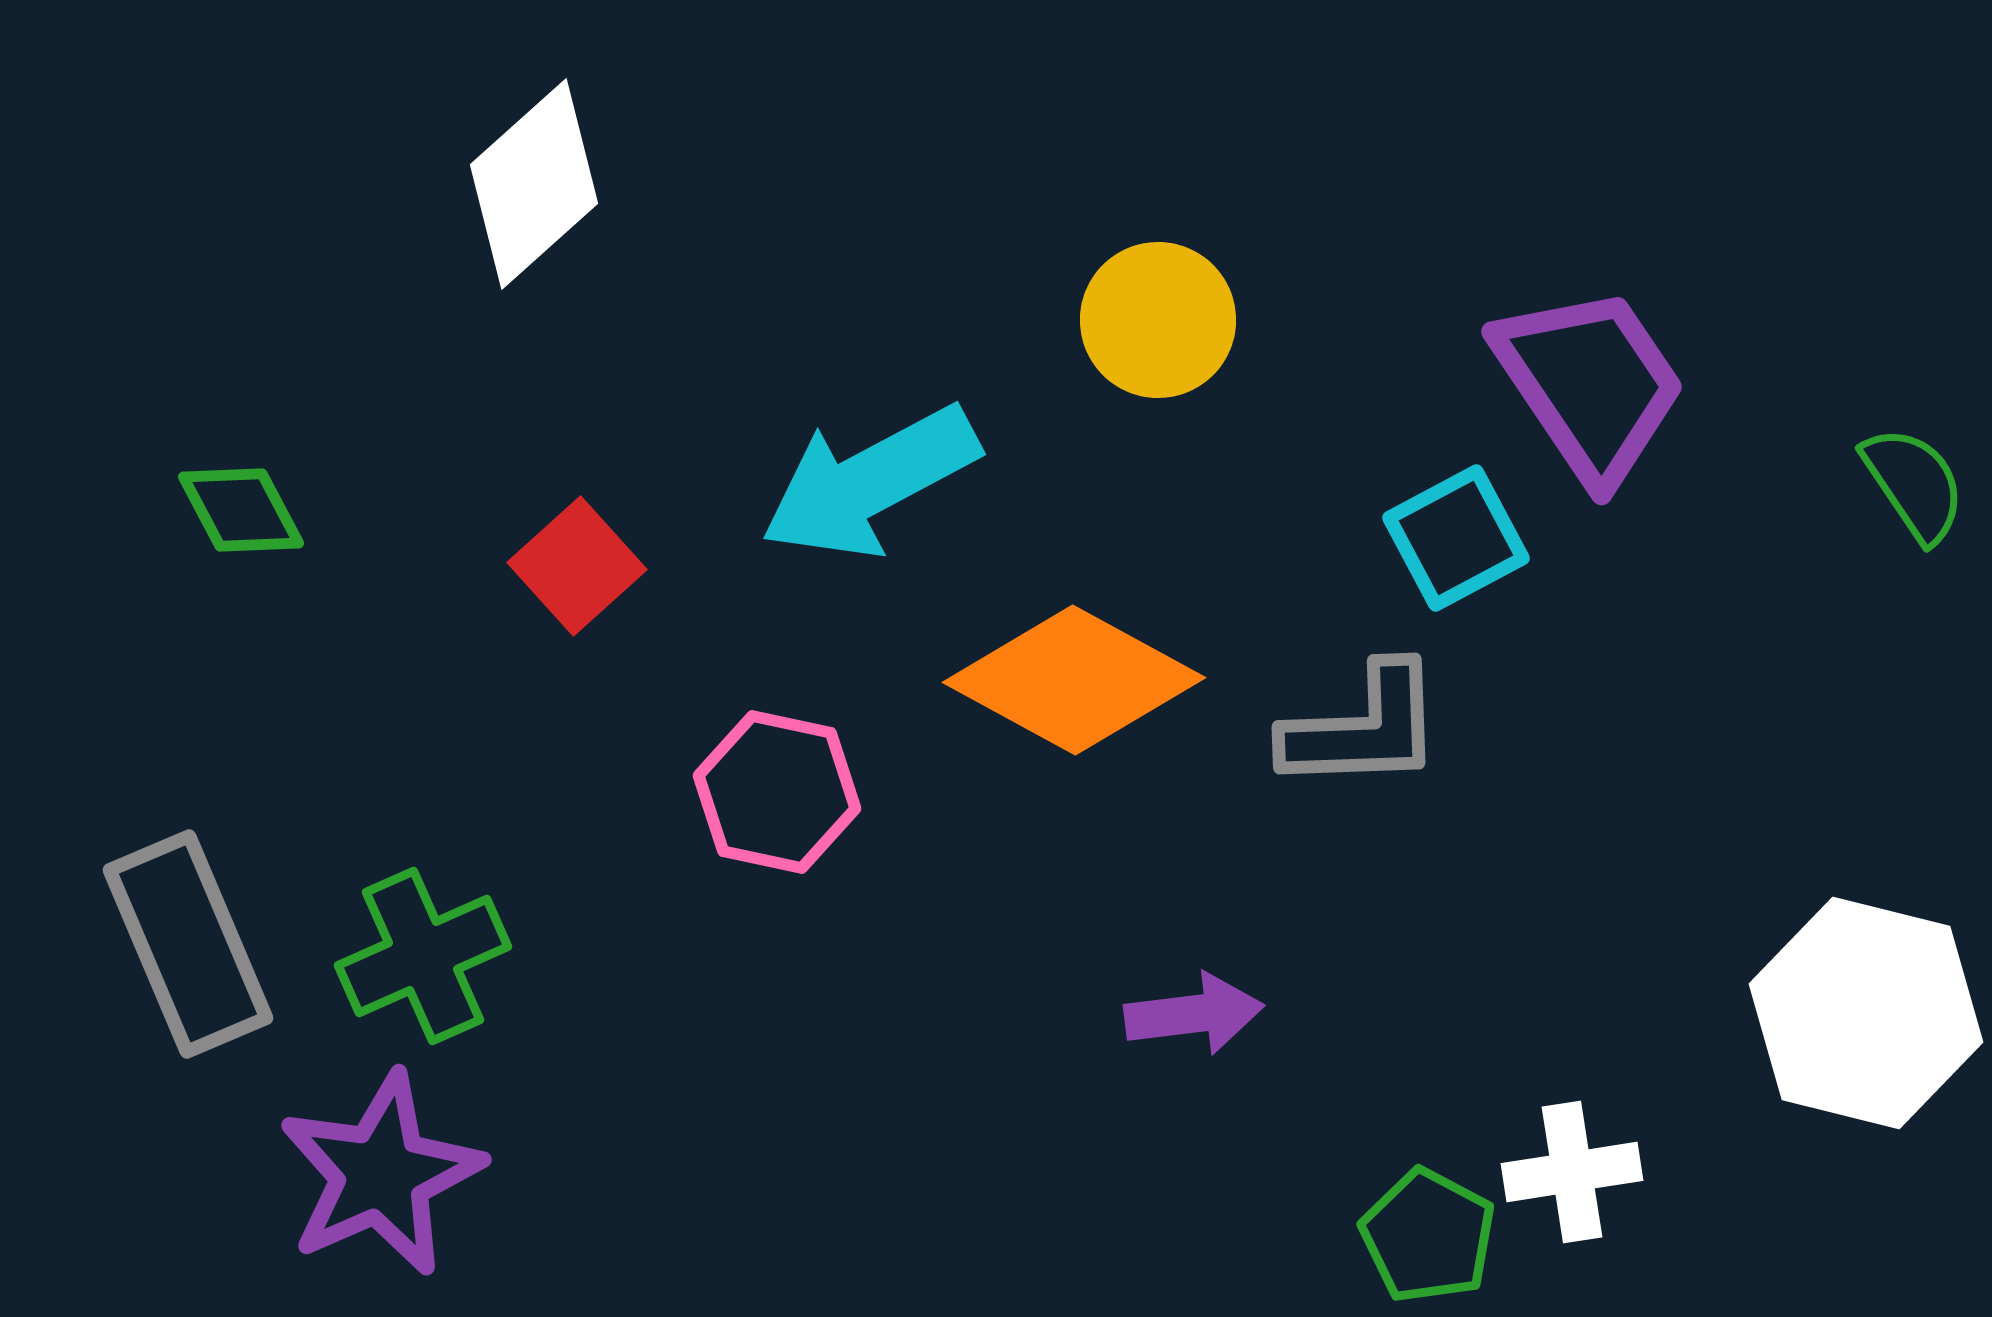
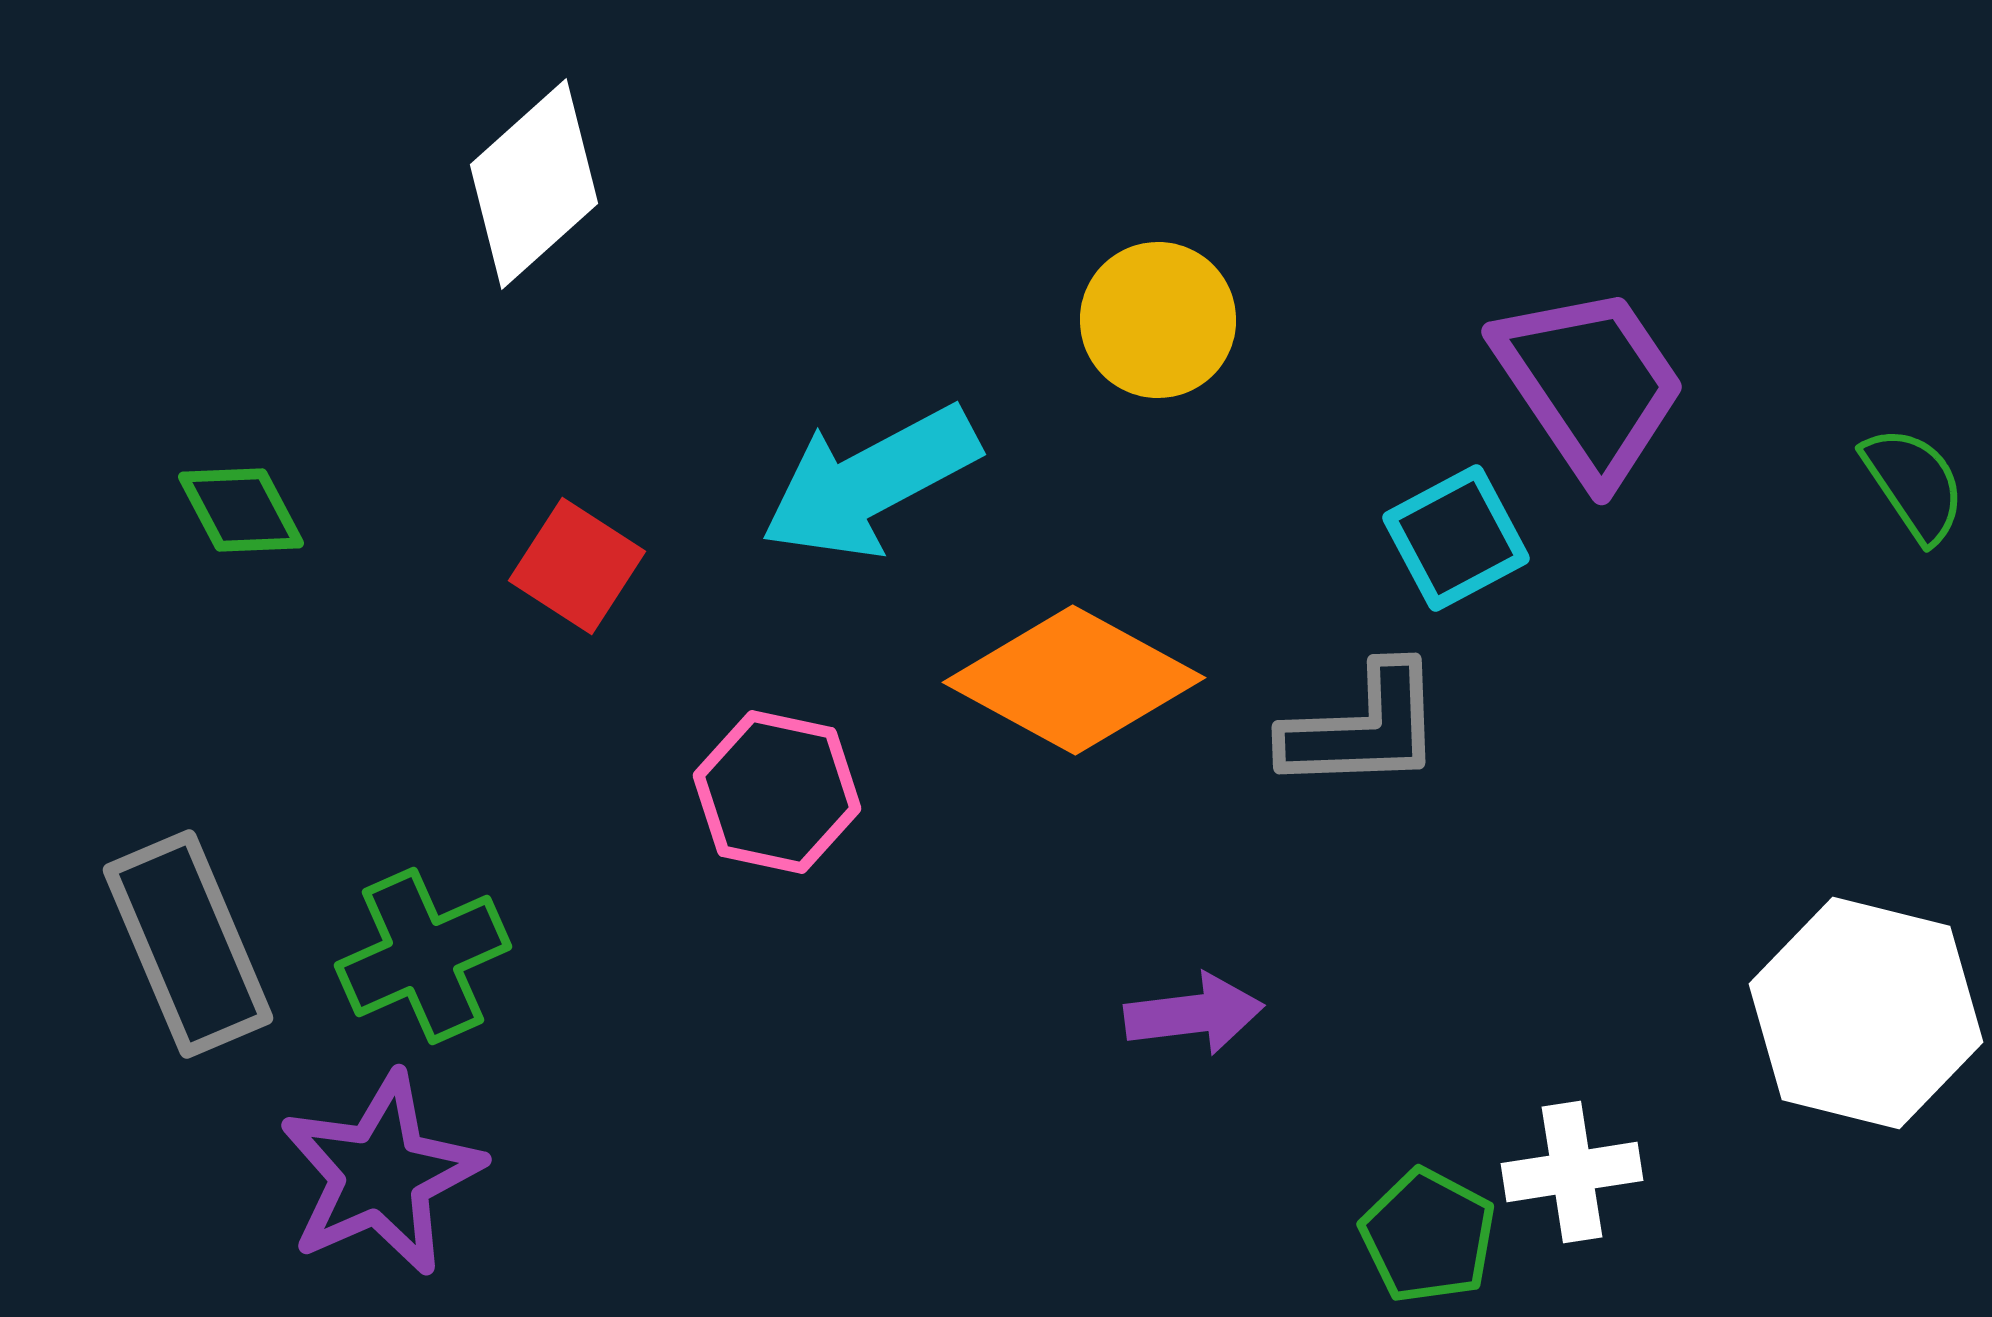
red square: rotated 15 degrees counterclockwise
